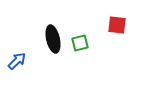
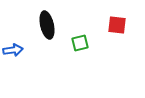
black ellipse: moved 6 px left, 14 px up
blue arrow: moved 4 px left, 11 px up; rotated 36 degrees clockwise
